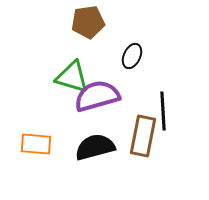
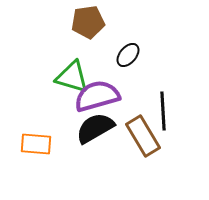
black ellipse: moved 4 px left, 1 px up; rotated 15 degrees clockwise
brown rectangle: rotated 42 degrees counterclockwise
black semicircle: moved 19 px up; rotated 15 degrees counterclockwise
